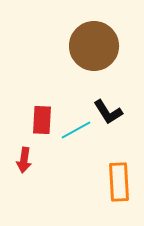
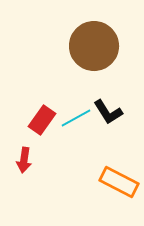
red rectangle: rotated 32 degrees clockwise
cyan line: moved 12 px up
orange rectangle: rotated 60 degrees counterclockwise
